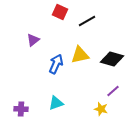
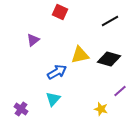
black line: moved 23 px right
black diamond: moved 3 px left
blue arrow: moved 1 px right, 8 px down; rotated 36 degrees clockwise
purple line: moved 7 px right
cyan triangle: moved 3 px left, 4 px up; rotated 28 degrees counterclockwise
purple cross: rotated 32 degrees clockwise
